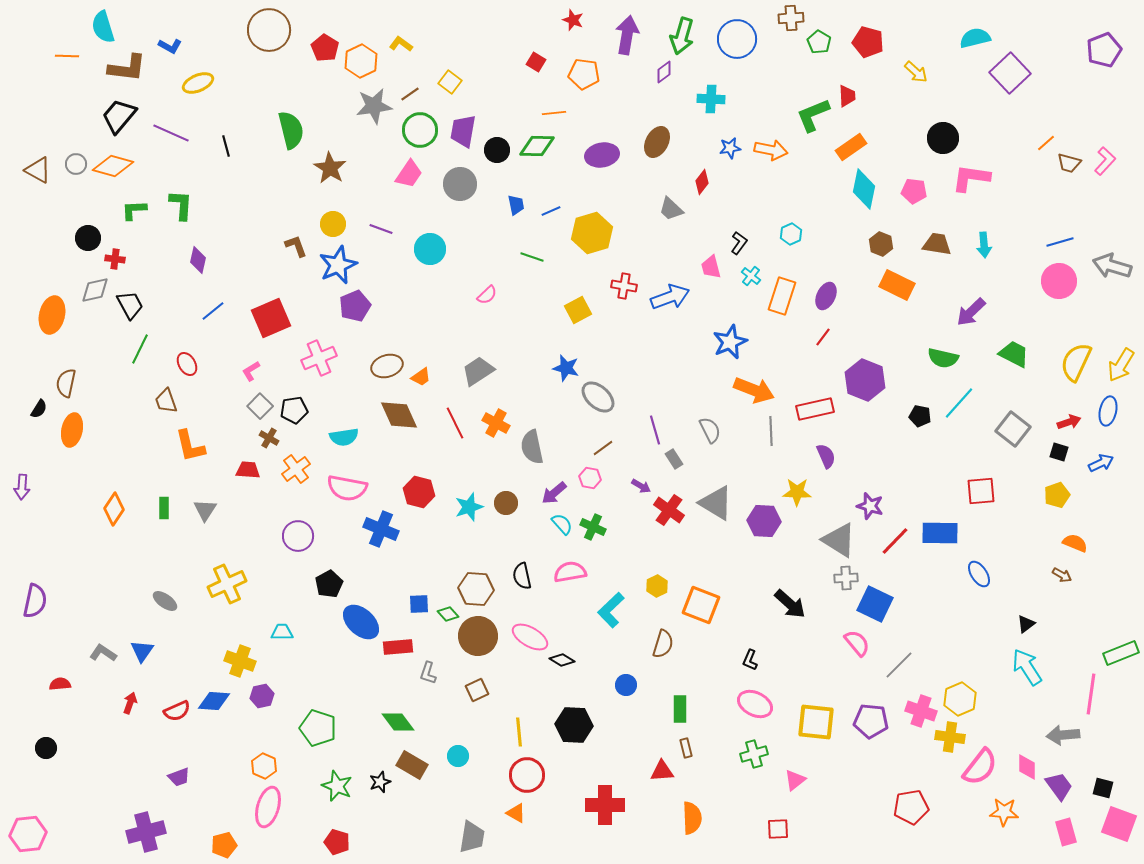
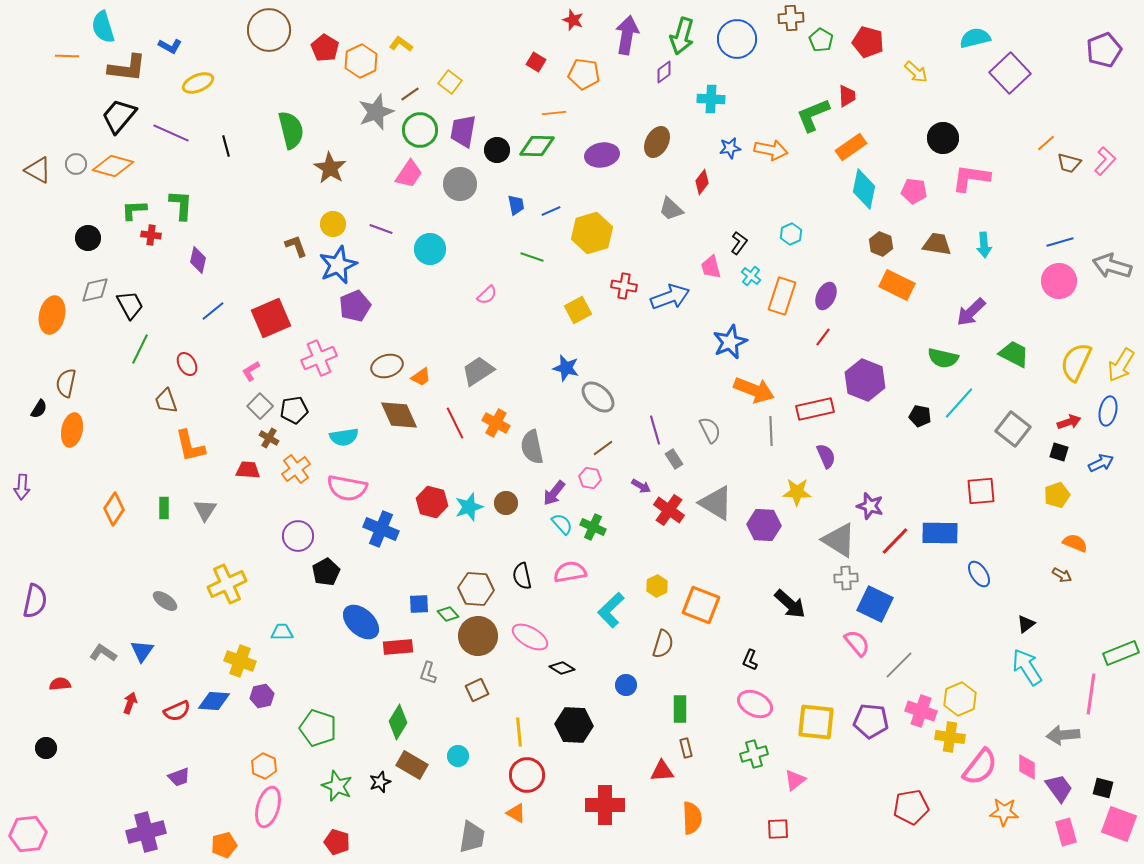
green pentagon at (819, 42): moved 2 px right, 2 px up
gray star at (374, 106): moved 2 px right, 6 px down; rotated 12 degrees counterclockwise
red cross at (115, 259): moved 36 px right, 24 px up
red hexagon at (419, 492): moved 13 px right, 10 px down
purple arrow at (554, 493): rotated 12 degrees counterclockwise
purple hexagon at (764, 521): moved 4 px down
black pentagon at (329, 584): moved 3 px left, 12 px up
black diamond at (562, 660): moved 8 px down
green diamond at (398, 722): rotated 68 degrees clockwise
purple trapezoid at (1059, 786): moved 2 px down
